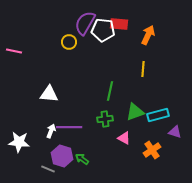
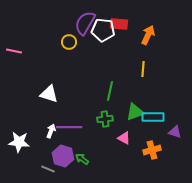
white triangle: rotated 12 degrees clockwise
cyan rectangle: moved 5 px left, 2 px down; rotated 15 degrees clockwise
orange cross: rotated 18 degrees clockwise
purple hexagon: moved 1 px right
